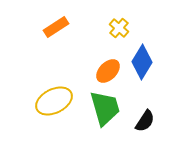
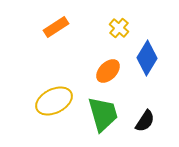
blue diamond: moved 5 px right, 4 px up
green trapezoid: moved 2 px left, 6 px down
